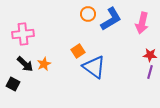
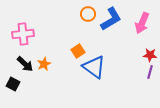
pink arrow: rotated 10 degrees clockwise
